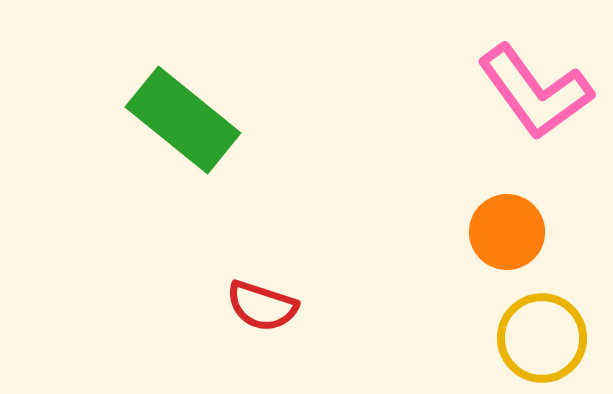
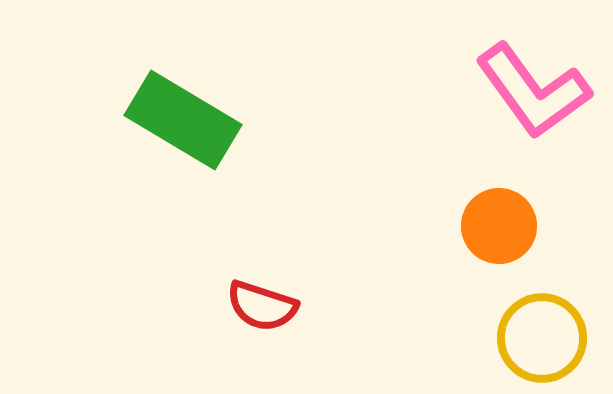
pink L-shape: moved 2 px left, 1 px up
green rectangle: rotated 8 degrees counterclockwise
orange circle: moved 8 px left, 6 px up
